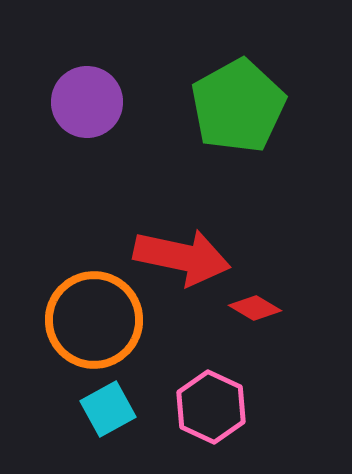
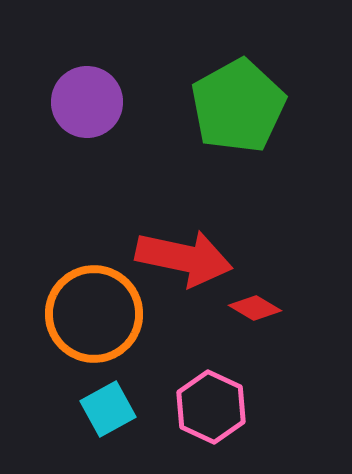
red arrow: moved 2 px right, 1 px down
orange circle: moved 6 px up
